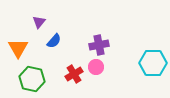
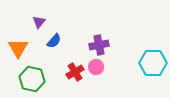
red cross: moved 1 px right, 2 px up
